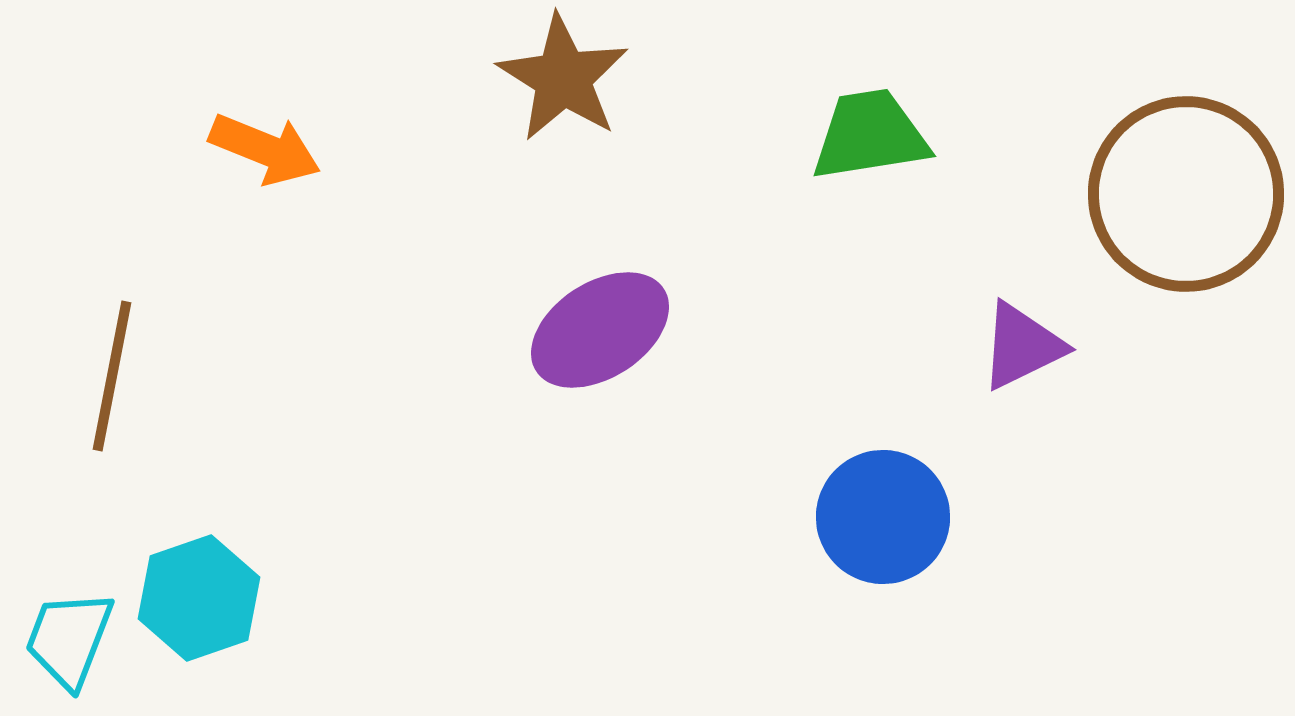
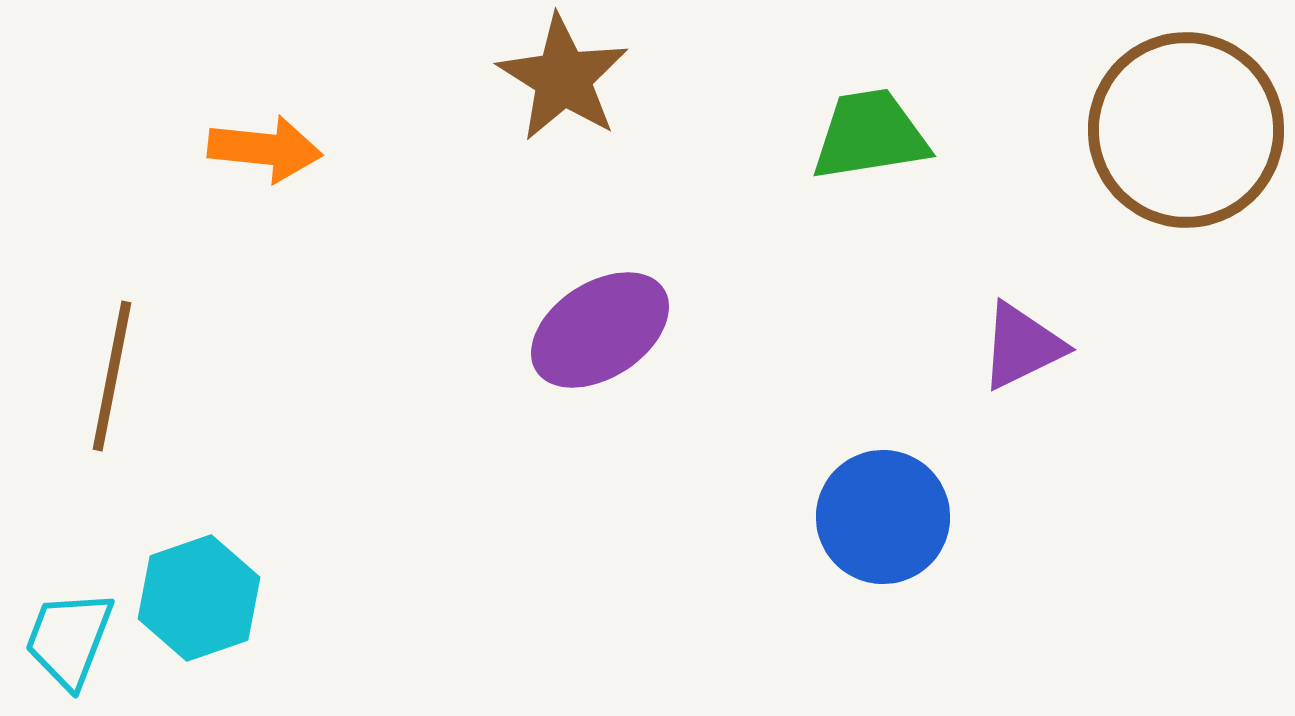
orange arrow: rotated 16 degrees counterclockwise
brown circle: moved 64 px up
